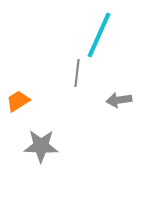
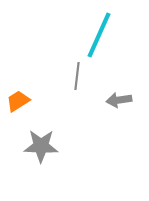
gray line: moved 3 px down
